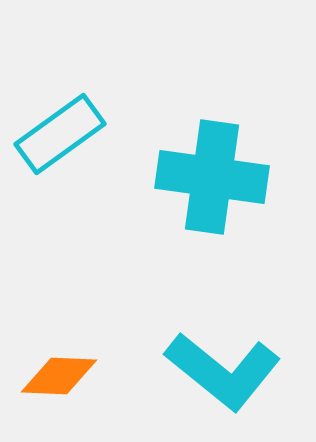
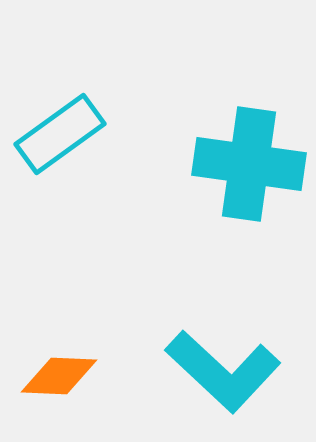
cyan cross: moved 37 px right, 13 px up
cyan L-shape: rotated 4 degrees clockwise
